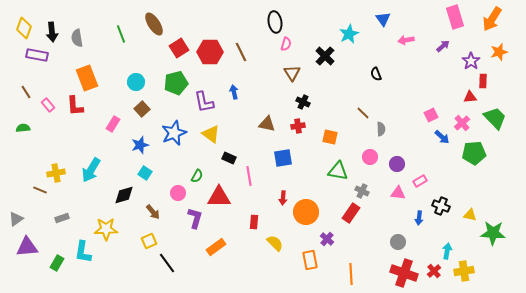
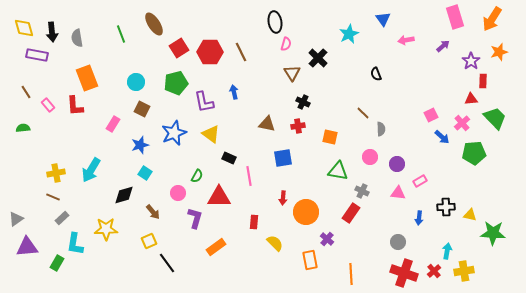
yellow diamond at (24, 28): rotated 35 degrees counterclockwise
black cross at (325, 56): moved 7 px left, 2 px down
red triangle at (470, 97): moved 1 px right, 2 px down
brown square at (142, 109): rotated 21 degrees counterclockwise
brown line at (40, 190): moved 13 px right, 7 px down
black cross at (441, 206): moved 5 px right, 1 px down; rotated 24 degrees counterclockwise
gray rectangle at (62, 218): rotated 24 degrees counterclockwise
cyan L-shape at (83, 252): moved 8 px left, 8 px up
